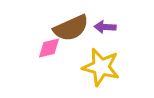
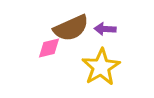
purple arrow: moved 2 px down
yellow star: rotated 27 degrees clockwise
